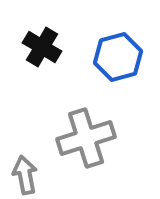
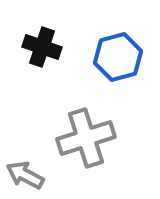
black cross: rotated 12 degrees counterclockwise
gray arrow: rotated 51 degrees counterclockwise
